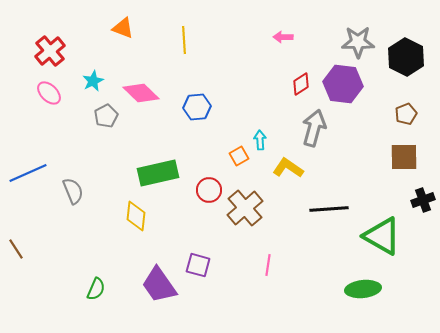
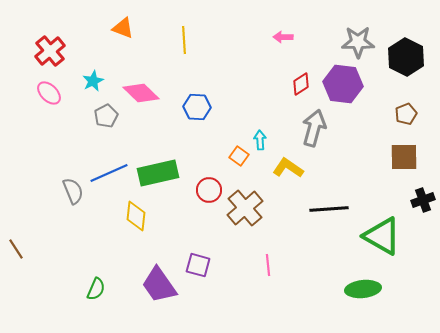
blue hexagon: rotated 8 degrees clockwise
orange square: rotated 24 degrees counterclockwise
blue line: moved 81 px right
pink line: rotated 15 degrees counterclockwise
